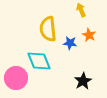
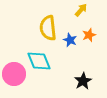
yellow arrow: rotated 64 degrees clockwise
yellow semicircle: moved 1 px up
orange star: rotated 24 degrees clockwise
blue star: moved 3 px up; rotated 16 degrees clockwise
pink circle: moved 2 px left, 4 px up
